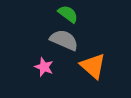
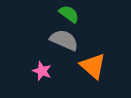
green semicircle: moved 1 px right
pink star: moved 2 px left, 4 px down
